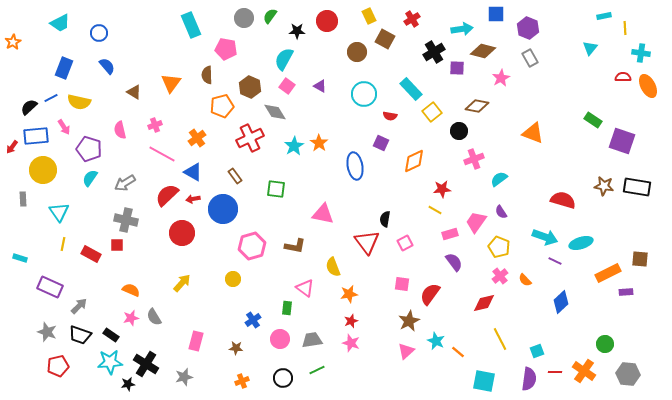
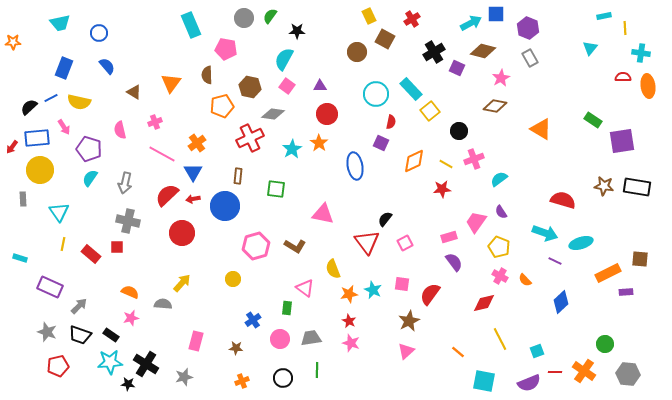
red circle at (327, 21): moved 93 px down
cyan trapezoid at (60, 23): rotated 15 degrees clockwise
cyan arrow at (462, 29): moved 9 px right, 6 px up; rotated 20 degrees counterclockwise
orange star at (13, 42): rotated 28 degrees clockwise
purple square at (457, 68): rotated 21 degrees clockwise
purple triangle at (320, 86): rotated 32 degrees counterclockwise
orange ellipse at (648, 86): rotated 20 degrees clockwise
brown hexagon at (250, 87): rotated 10 degrees counterclockwise
cyan circle at (364, 94): moved 12 px right
brown diamond at (477, 106): moved 18 px right
gray diamond at (275, 112): moved 2 px left, 2 px down; rotated 50 degrees counterclockwise
yellow square at (432, 112): moved 2 px left, 1 px up
red semicircle at (390, 116): moved 1 px right, 6 px down; rotated 88 degrees counterclockwise
pink cross at (155, 125): moved 3 px up
orange triangle at (533, 133): moved 8 px right, 4 px up; rotated 10 degrees clockwise
blue rectangle at (36, 136): moved 1 px right, 2 px down
orange cross at (197, 138): moved 5 px down
purple square at (622, 141): rotated 28 degrees counterclockwise
cyan star at (294, 146): moved 2 px left, 3 px down
yellow circle at (43, 170): moved 3 px left
blue triangle at (193, 172): rotated 30 degrees clockwise
brown rectangle at (235, 176): moved 3 px right; rotated 42 degrees clockwise
gray arrow at (125, 183): rotated 45 degrees counterclockwise
blue circle at (223, 209): moved 2 px right, 3 px up
yellow line at (435, 210): moved 11 px right, 46 px up
black semicircle at (385, 219): rotated 28 degrees clockwise
gray cross at (126, 220): moved 2 px right, 1 px down
pink rectangle at (450, 234): moved 1 px left, 3 px down
cyan arrow at (545, 237): moved 4 px up
red square at (117, 245): moved 2 px down
pink hexagon at (252, 246): moved 4 px right
brown L-shape at (295, 246): rotated 20 degrees clockwise
red rectangle at (91, 254): rotated 12 degrees clockwise
yellow semicircle at (333, 267): moved 2 px down
pink cross at (500, 276): rotated 21 degrees counterclockwise
orange semicircle at (131, 290): moved 1 px left, 2 px down
gray semicircle at (154, 317): moved 9 px right, 13 px up; rotated 126 degrees clockwise
red star at (351, 321): moved 2 px left; rotated 24 degrees counterclockwise
gray trapezoid at (312, 340): moved 1 px left, 2 px up
cyan star at (436, 341): moved 63 px left, 51 px up
green line at (317, 370): rotated 63 degrees counterclockwise
purple semicircle at (529, 379): moved 4 px down; rotated 60 degrees clockwise
black star at (128, 384): rotated 16 degrees clockwise
